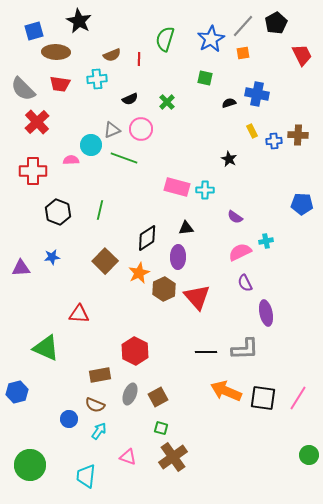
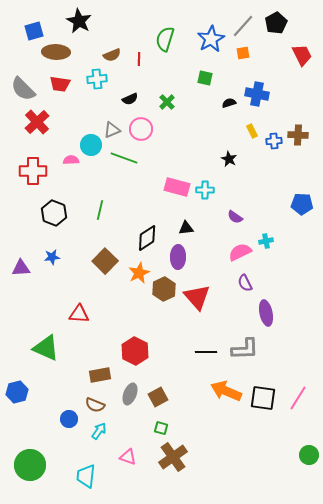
black hexagon at (58, 212): moved 4 px left, 1 px down
